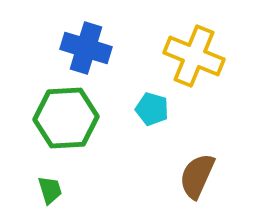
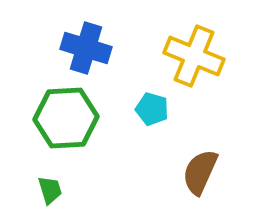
brown semicircle: moved 3 px right, 4 px up
